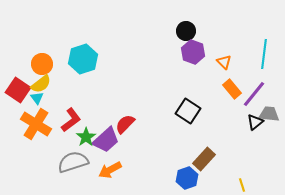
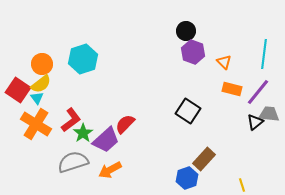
orange rectangle: rotated 36 degrees counterclockwise
purple line: moved 4 px right, 2 px up
green star: moved 3 px left, 4 px up
